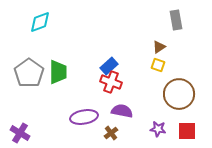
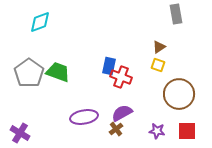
gray rectangle: moved 6 px up
blue rectangle: rotated 36 degrees counterclockwise
green trapezoid: rotated 70 degrees counterclockwise
red cross: moved 10 px right, 5 px up
purple semicircle: moved 2 px down; rotated 40 degrees counterclockwise
purple star: moved 1 px left, 2 px down
brown cross: moved 5 px right, 4 px up
